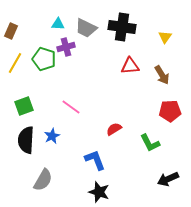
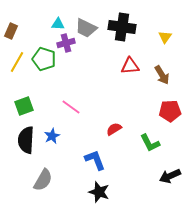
purple cross: moved 4 px up
yellow line: moved 2 px right, 1 px up
black arrow: moved 2 px right, 3 px up
